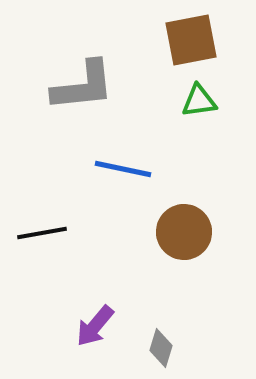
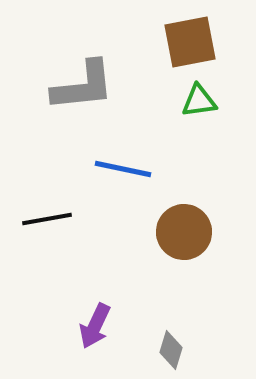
brown square: moved 1 px left, 2 px down
black line: moved 5 px right, 14 px up
purple arrow: rotated 15 degrees counterclockwise
gray diamond: moved 10 px right, 2 px down
